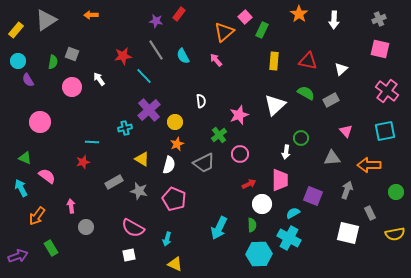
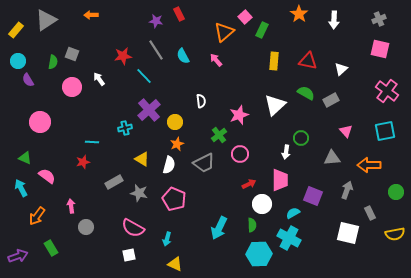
red rectangle at (179, 14): rotated 64 degrees counterclockwise
gray star at (139, 191): moved 2 px down
